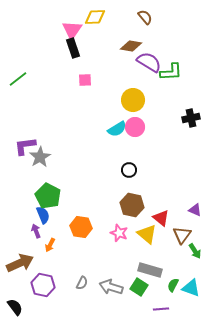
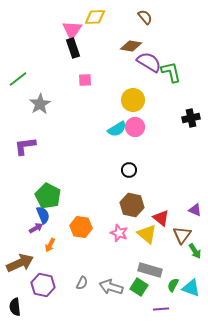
green L-shape: rotated 100 degrees counterclockwise
gray star: moved 53 px up
purple arrow: moved 3 px up; rotated 80 degrees clockwise
black semicircle: rotated 150 degrees counterclockwise
